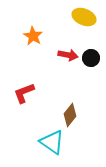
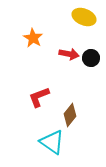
orange star: moved 2 px down
red arrow: moved 1 px right, 1 px up
red L-shape: moved 15 px right, 4 px down
